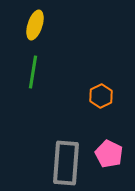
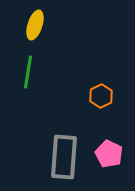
green line: moved 5 px left
gray rectangle: moved 2 px left, 6 px up
